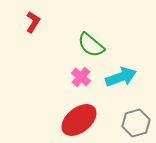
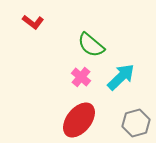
red L-shape: rotated 95 degrees clockwise
cyan arrow: rotated 24 degrees counterclockwise
red ellipse: rotated 12 degrees counterclockwise
